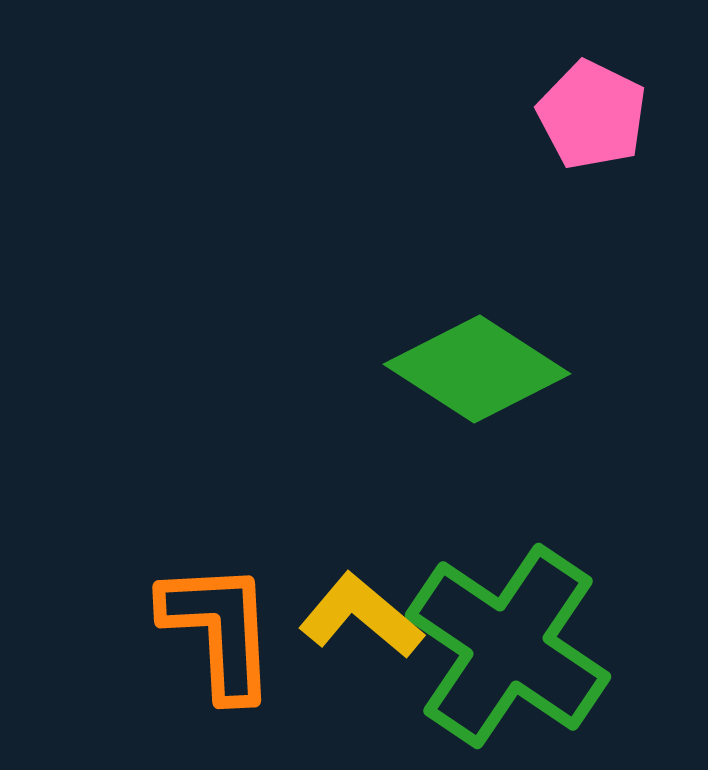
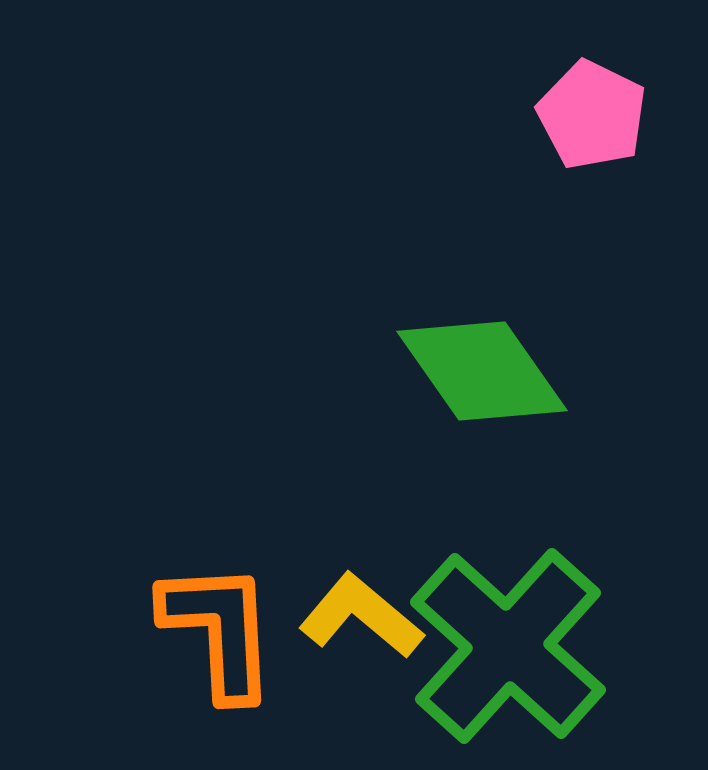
green diamond: moved 5 px right, 2 px down; rotated 22 degrees clockwise
green cross: rotated 8 degrees clockwise
